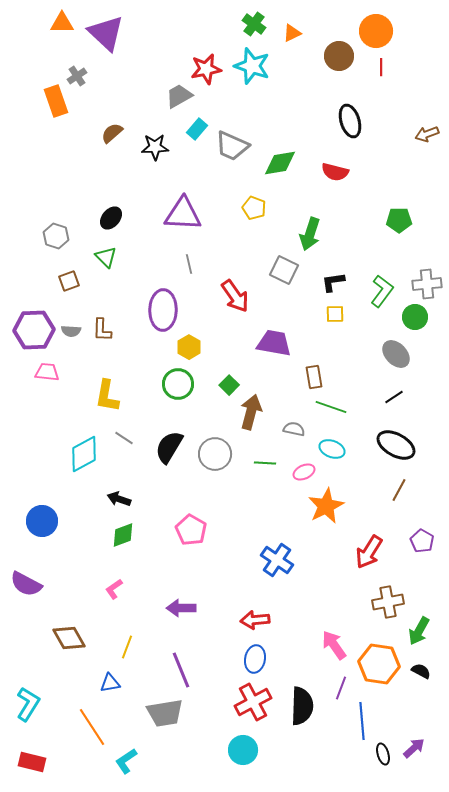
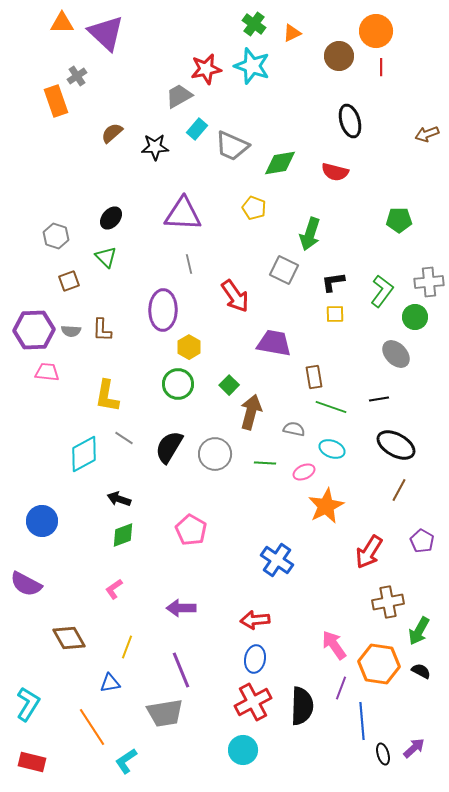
gray cross at (427, 284): moved 2 px right, 2 px up
black line at (394, 397): moved 15 px left, 2 px down; rotated 24 degrees clockwise
